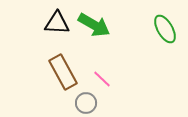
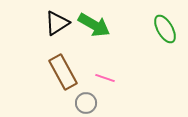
black triangle: rotated 36 degrees counterclockwise
pink line: moved 3 px right, 1 px up; rotated 24 degrees counterclockwise
